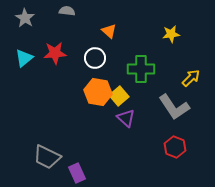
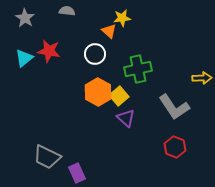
yellow star: moved 49 px left, 16 px up
red star: moved 6 px left, 2 px up; rotated 15 degrees clockwise
white circle: moved 4 px up
green cross: moved 3 px left; rotated 12 degrees counterclockwise
yellow arrow: moved 11 px right; rotated 42 degrees clockwise
orange hexagon: rotated 20 degrees clockwise
